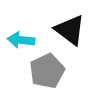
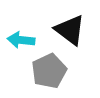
gray pentagon: moved 2 px right
